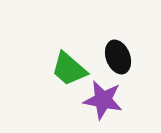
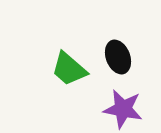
purple star: moved 20 px right, 9 px down
